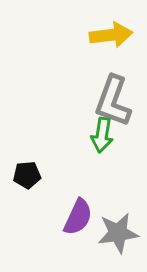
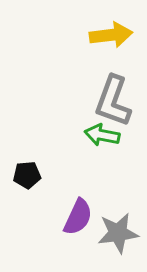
green arrow: rotated 92 degrees clockwise
